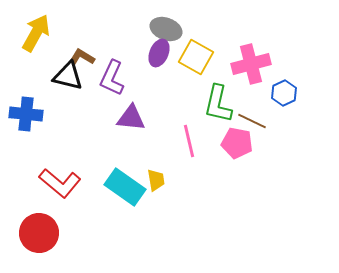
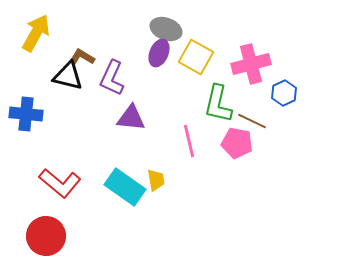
red circle: moved 7 px right, 3 px down
